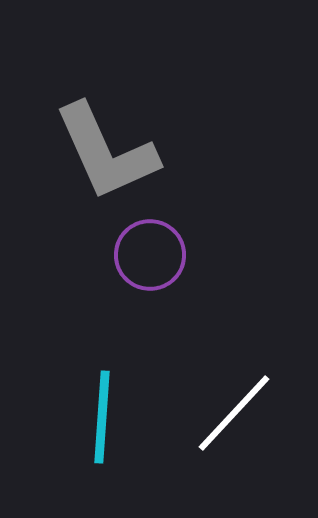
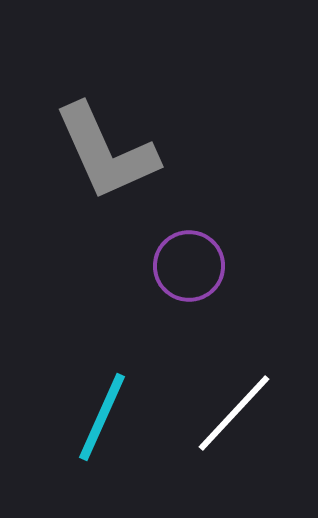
purple circle: moved 39 px right, 11 px down
cyan line: rotated 20 degrees clockwise
